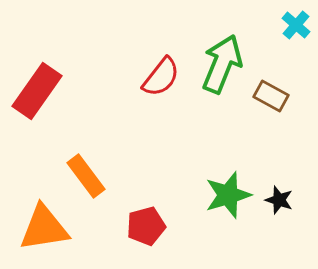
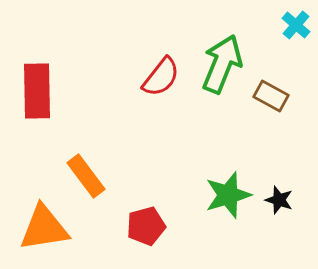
red rectangle: rotated 36 degrees counterclockwise
